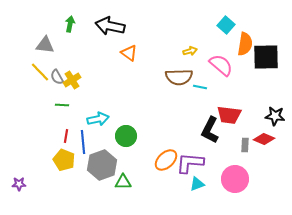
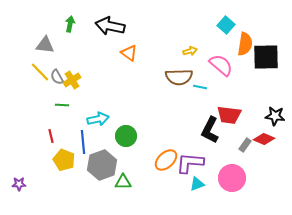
red line: moved 15 px left; rotated 24 degrees counterclockwise
gray rectangle: rotated 32 degrees clockwise
pink circle: moved 3 px left, 1 px up
